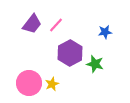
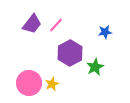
green star: moved 3 px down; rotated 30 degrees clockwise
